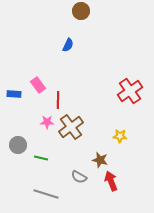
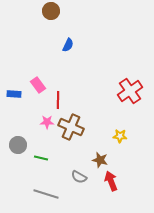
brown circle: moved 30 px left
brown cross: rotated 30 degrees counterclockwise
